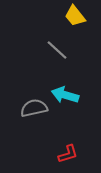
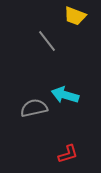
yellow trapezoid: rotated 30 degrees counterclockwise
gray line: moved 10 px left, 9 px up; rotated 10 degrees clockwise
